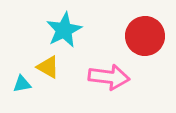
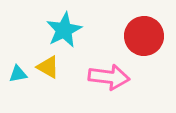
red circle: moved 1 px left
cyan triangle: moved 4 px left, 10 px up
